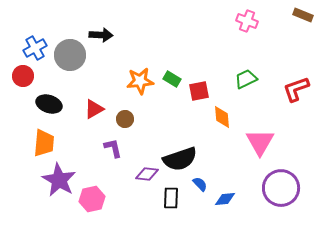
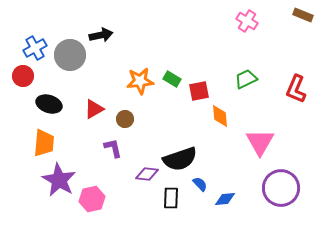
pink cross: rotated 10 degrees clockwise
black arrow: rotated 15 degrees counterclockwise
red L-shape: rotated 48 degrees counterclockwise
orange diamond: moved 2 px left, 1 px up
